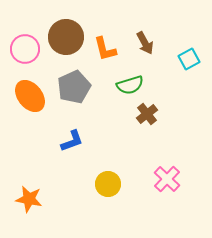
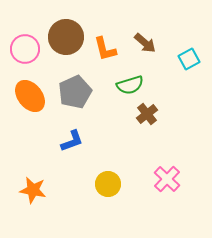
brown arrow: rotated 20 degrees counterclockwise
gray pentagon: moved 1 px right, 5 px down
orange star: moved 4 px right, 9 px up
